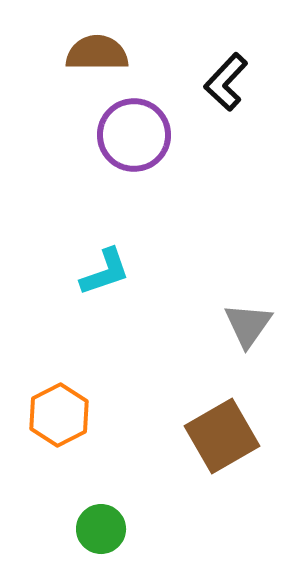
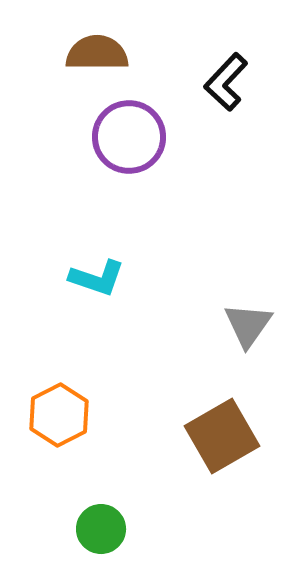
purple circle: moved 5 px left, 2 px down
cyan L-shape: moved 8 px left, 6 px down; rotated 38 degrees clockwise
